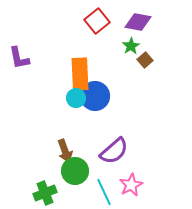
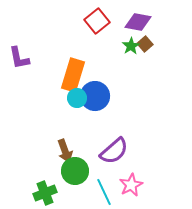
brown square: moved 16 px up
orange rectangle: moved 7 px left, 1 px down; rotated 20 degrees clockwise
cyan circle: moved 1 px right
